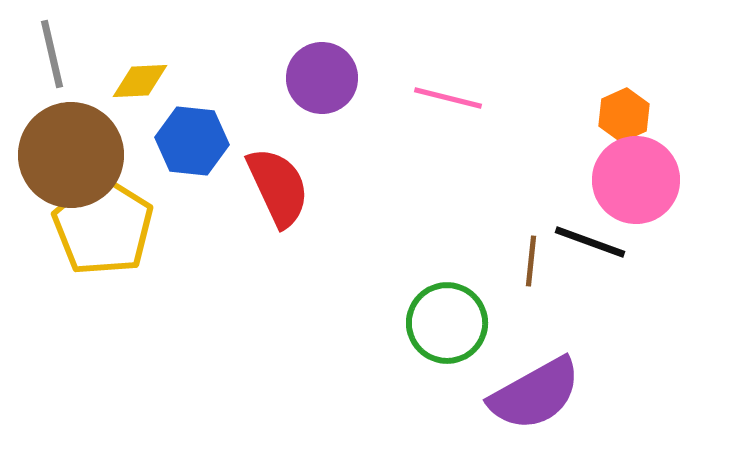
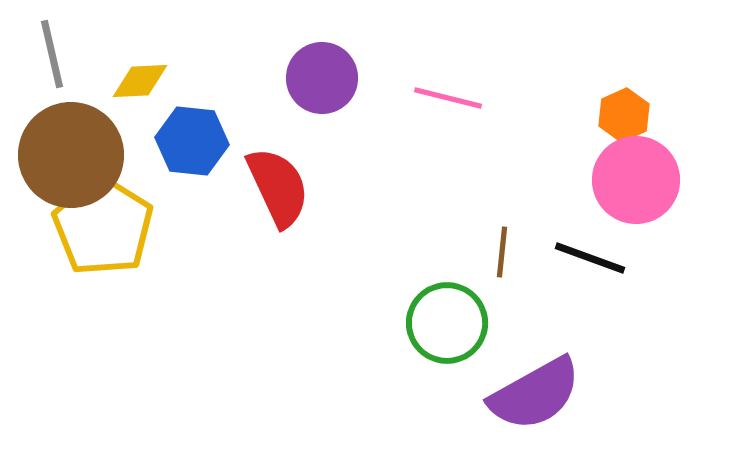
black line: moved 16 px down
brown line: moved 29 px left, 9 px up
